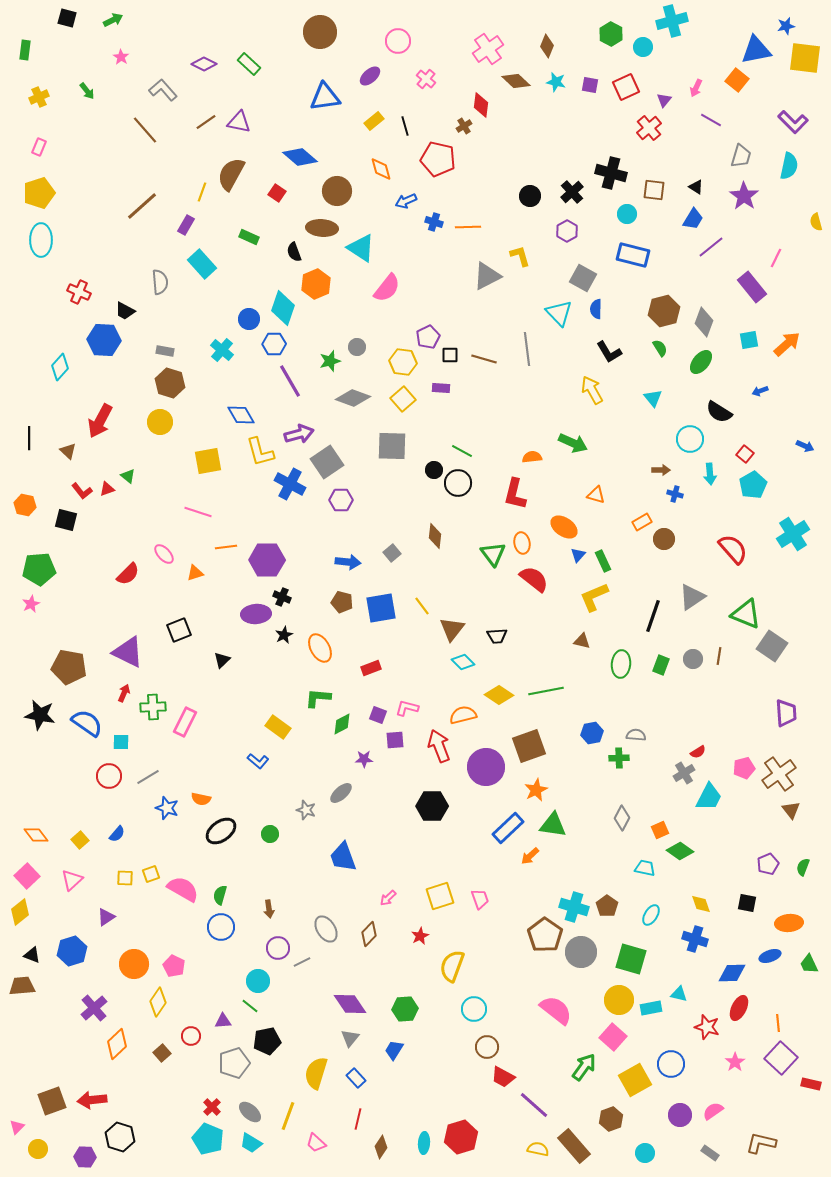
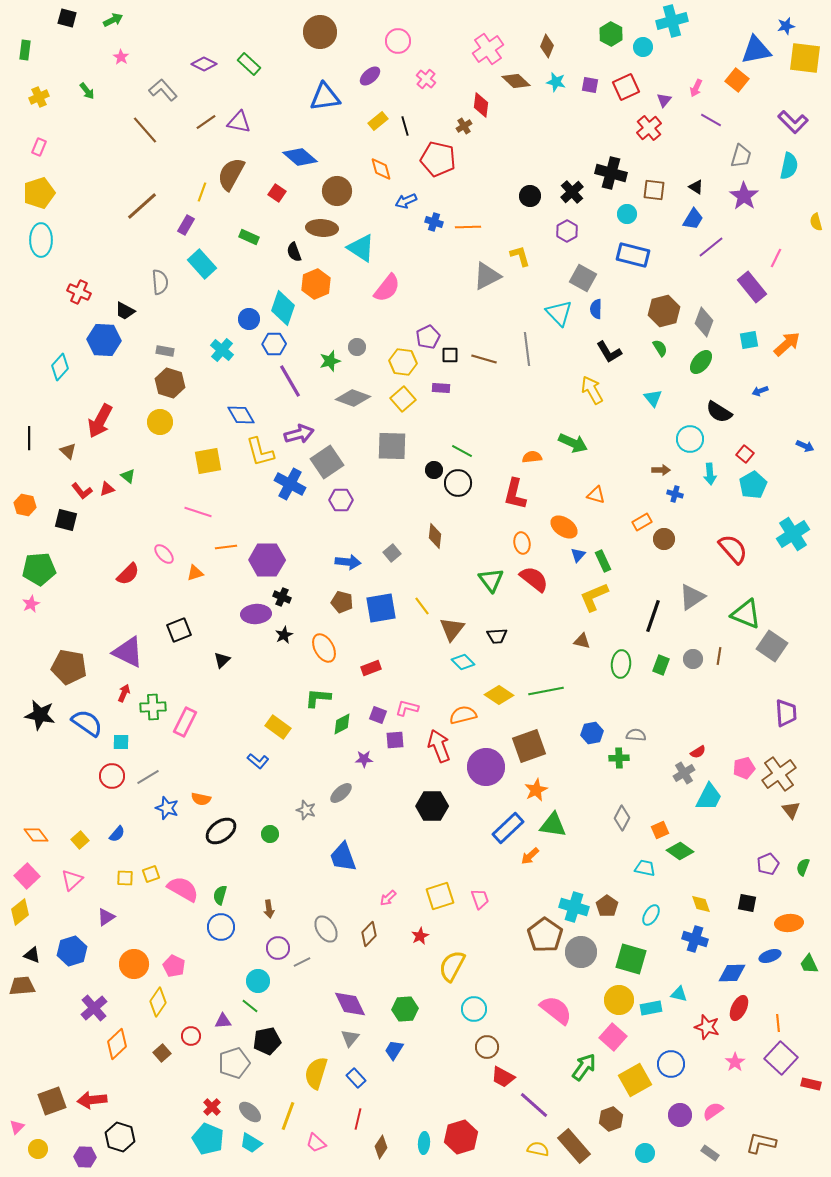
yellow rectangle at (374, 121): moved 4 px right
green triangle at (493, 554): moved 2 px left, 26 px down
orange ellipse at (320, 648): moved 4 px right
red circle at (109, 776): moved 3 px right
yellow semicircle at (452, 966): rotated 8 degrees clockwise
purple diamond at (350, 1004): rotated 8 degrees clockwise
